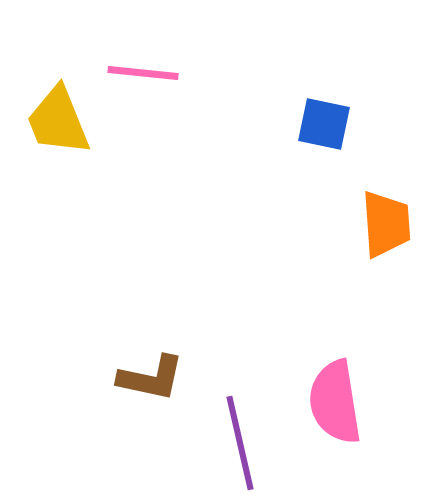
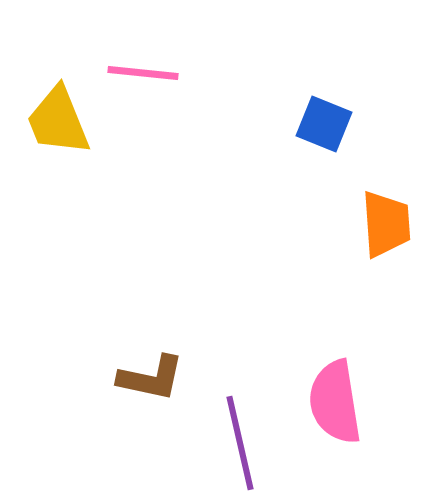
blue square: rotated 10 degrees clockwise
